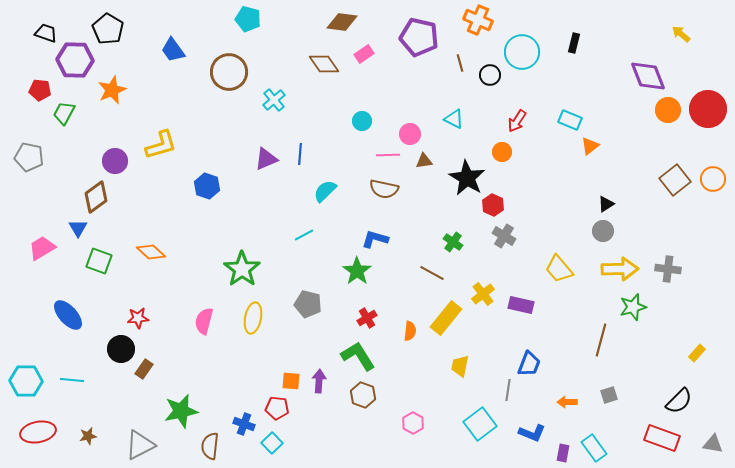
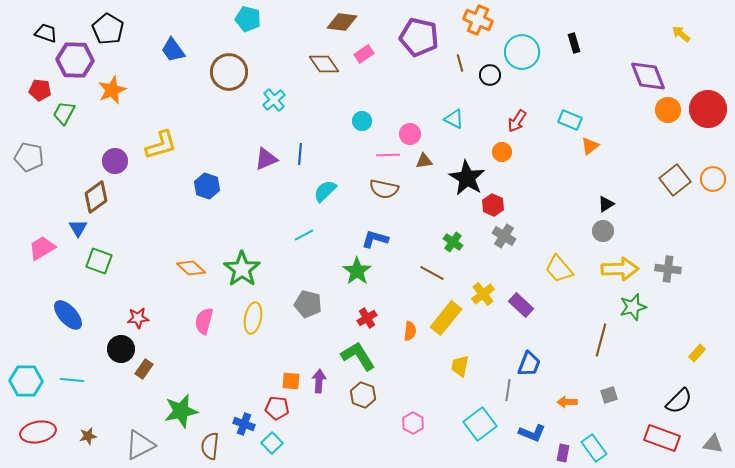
black rectangle at (574, 43): rotated 30 degrees counterclockwise
orange diamond at (151, 252): moved 40 px right, 16 px down
purple rectangle at (521, 305): rotated 30 degrees clockwise
